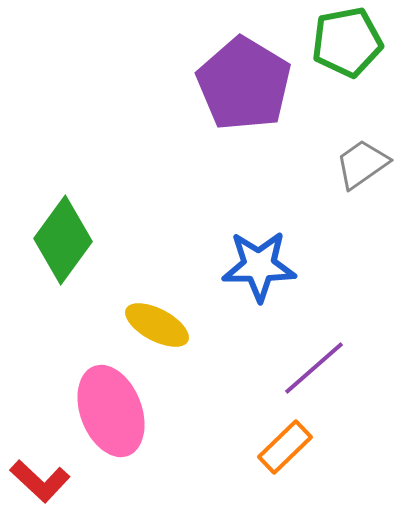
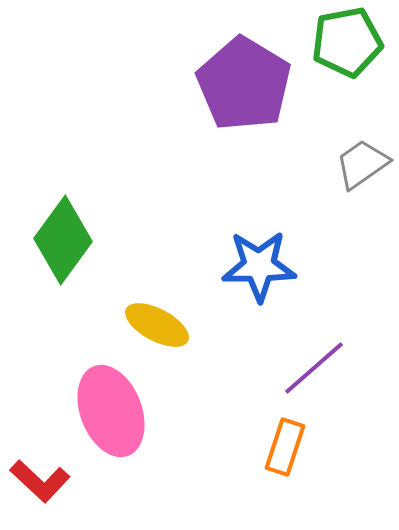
orange rectangle: rotated 28 degrees counterclockwise
